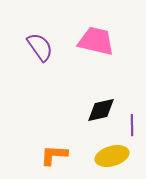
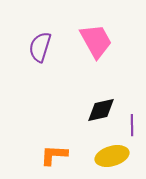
pink trapezoid: rotated 48 degrees clockwise
purple semicircle: rotated 128 degrees counterclockwise
